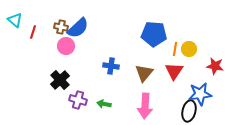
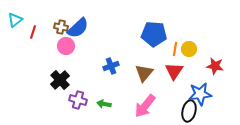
cyan triangle: rotated 42 degrees clockwise
blue cross: rotated 28 degrees counterclockwise
pink arrow: rotated 35 degrees clockwise
